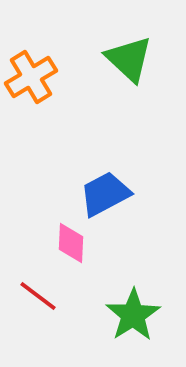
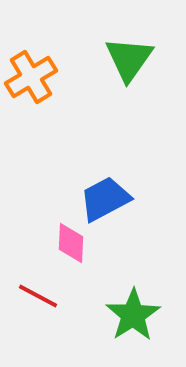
green triangle: rotated 22 degrees clockwise
blue trapezoid: moved 5 px down
red line: rotated 9 degrees counterclockwise
